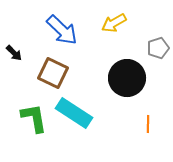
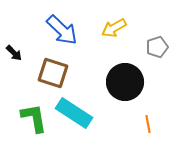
yellow arrow: moved 5 px down
gray pentagon: moved 1 px left, 1 px up
brown square: rotated 8 degrees counterclockwise
black circle: moved 2 px left, 4 px down
orange line: rotated 12 degrees counterclockwise
